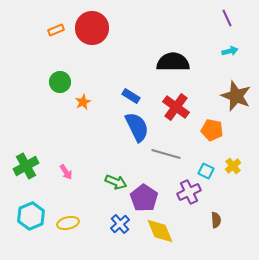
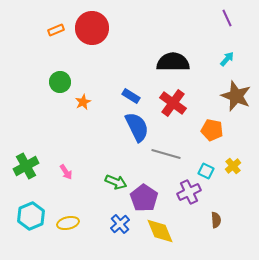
cyan arrow: moved 3 px left, 8 px down; rotated 35 degrees counterclockwise
red cross: moved 3 px left, 4 px up
